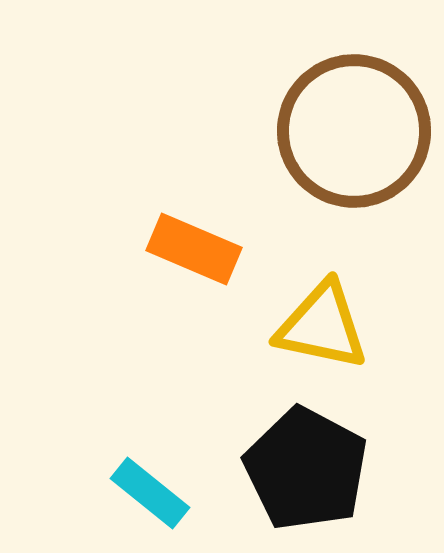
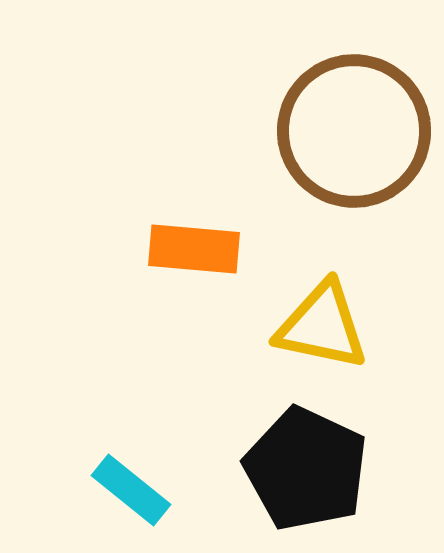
orange rectangle: rotated 18 degrees counterclockwise
black pentagon: rotated 3 degrees counterclockwise
cyan rectangle: moved 19 px left, 3 px up
